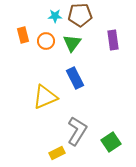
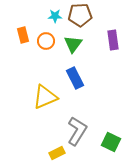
green triangle: moved 1 px right, 1 px down
green square: rotated 30 degrees counterclockwise
